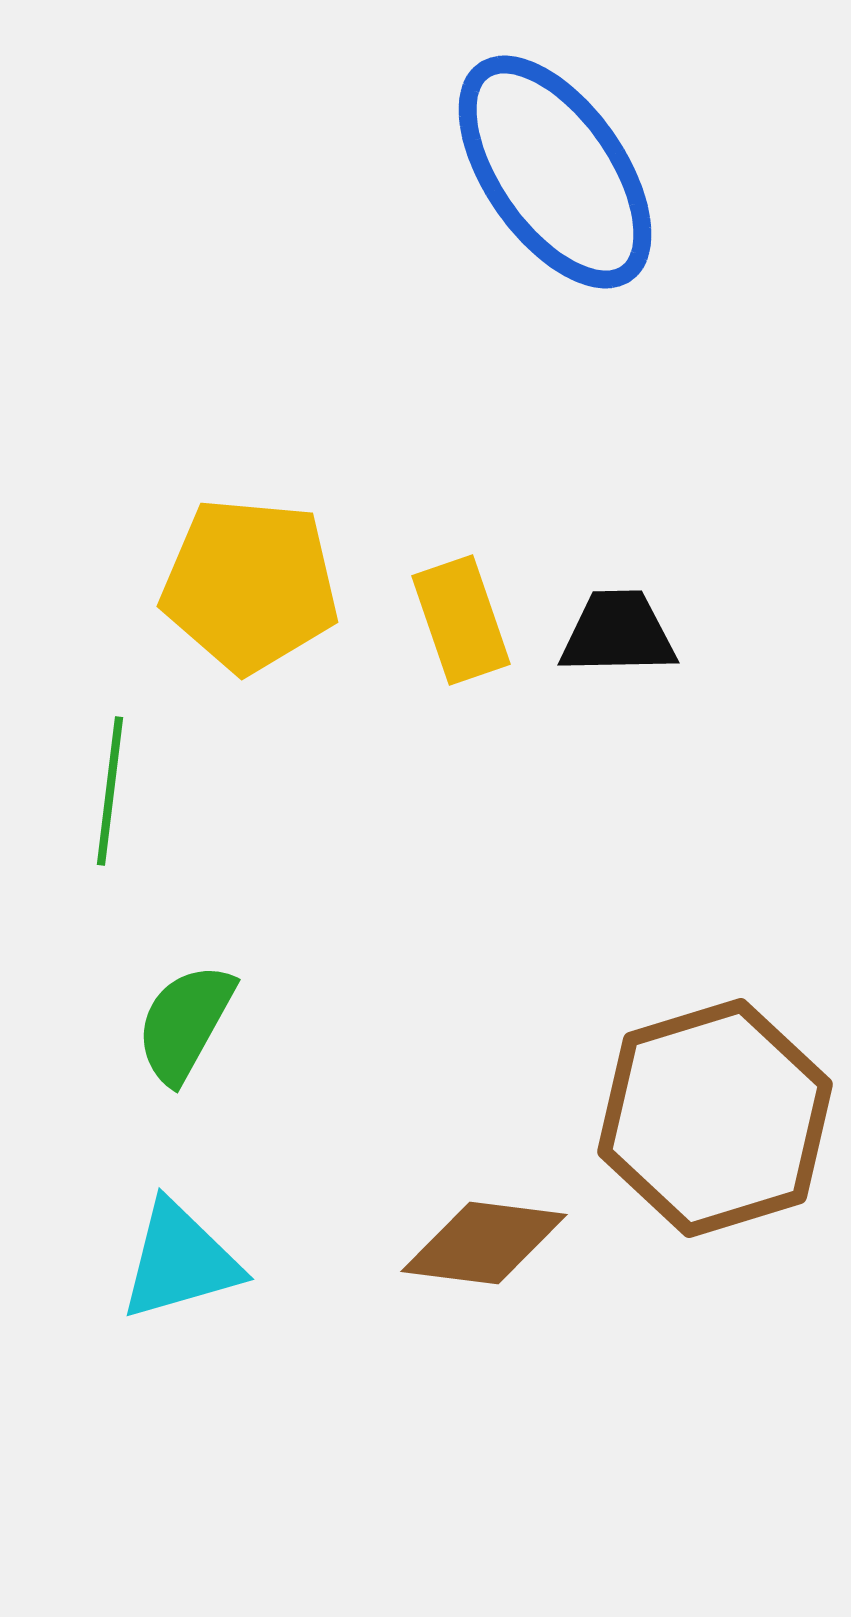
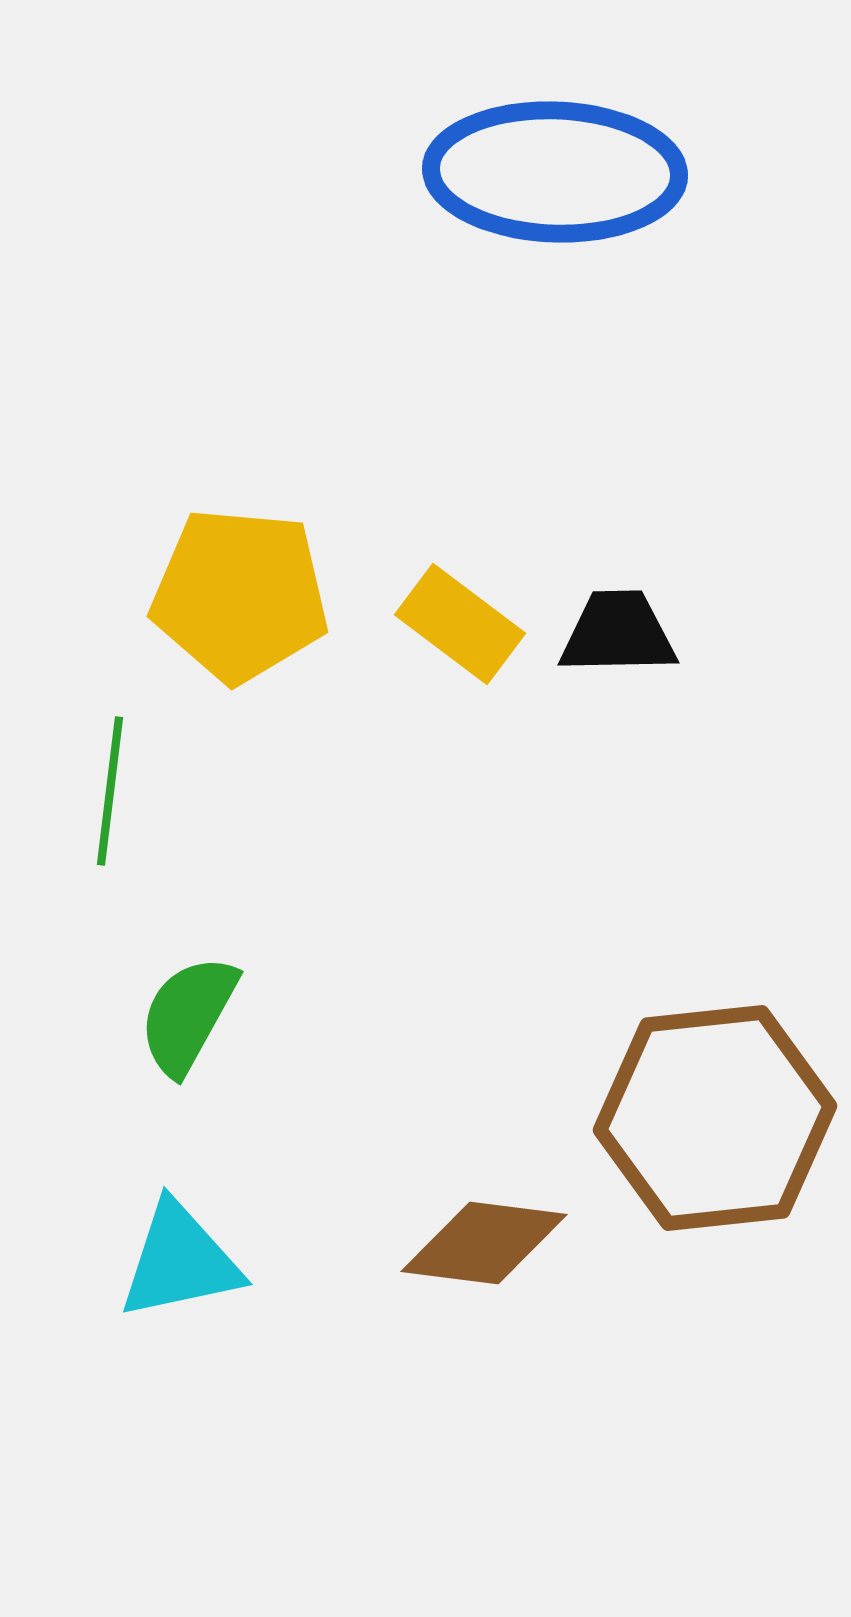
blue ellipse: rotated 53 degrees counterclockwise
yellow pentagon: moved 10 px left, 10 px down
yellow rectangle: moved 1 px left, 4 px down; rotated 34 degrees counterclockwise
green semicircle: moved 3 px right, 8 px up
brown hexagon: rotated 11 degrees clockwise
cyan triangle: rotated 4 degrees clockwise
